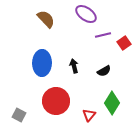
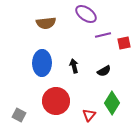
brown semicircle: moved 4 px down; rotated 126 degrees clockwise
red square: rotated 24 degrees clockwise
